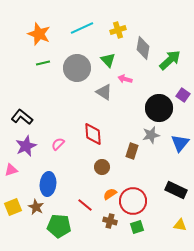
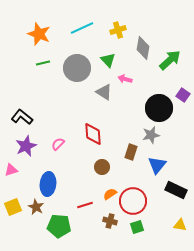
blue triangle: moved 23 px left, 22 px down
brown rectangle: moved 1 px left, 1 px down
red line: rotated 56 degrees counterclockwise
